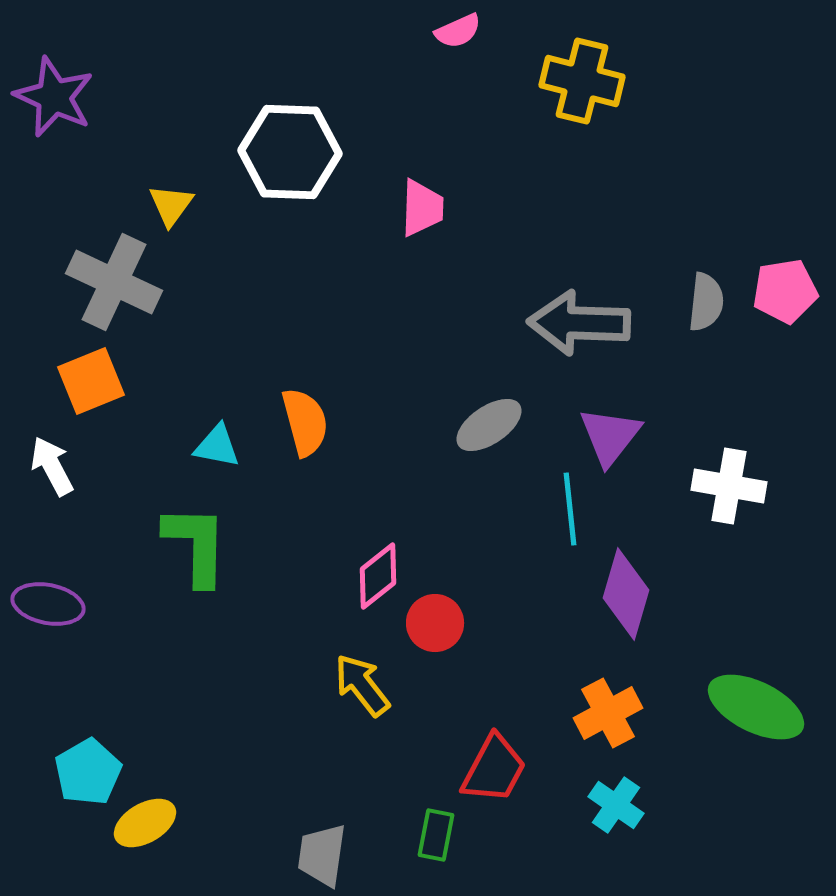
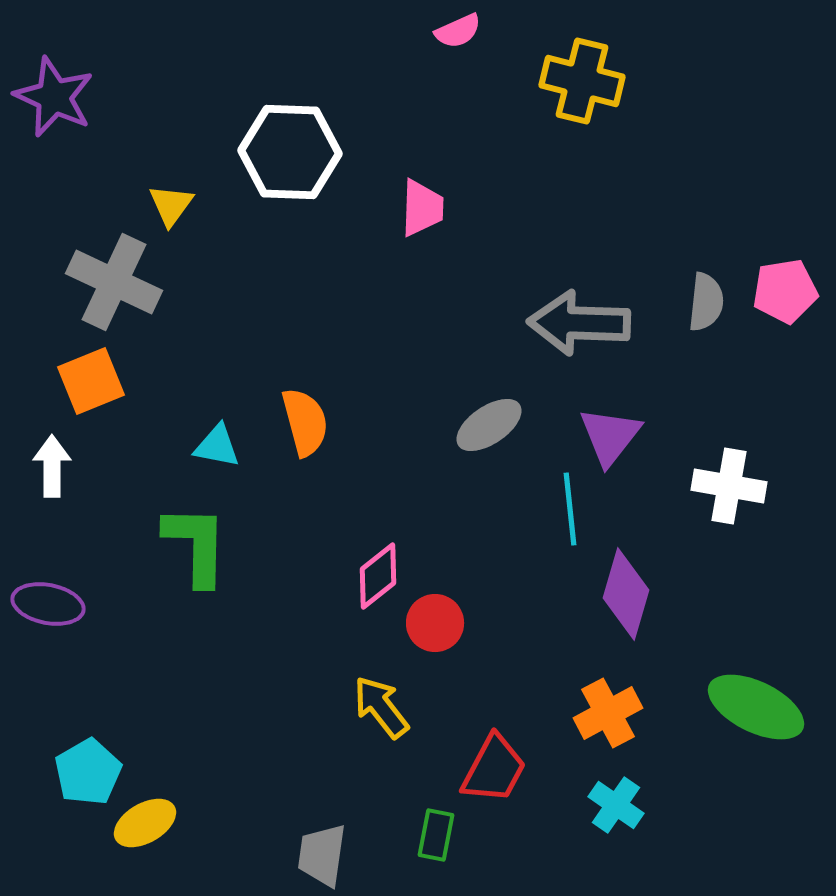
white arrow: rotated 28 degrees clockwise
yellow arrow: moved 19 px right, 22 px down
